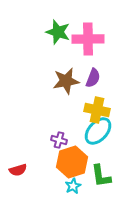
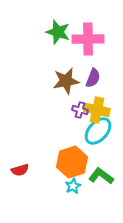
purple cross: moved 21 px right, 30 px up
red semicircle: moved 2 px right
green L-shape: rotated 135 degrees clockwise
